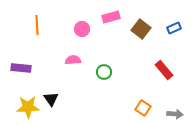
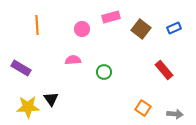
purple rectangle: rotated 24 degrees clockwise
